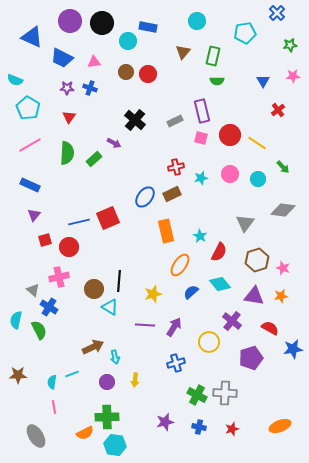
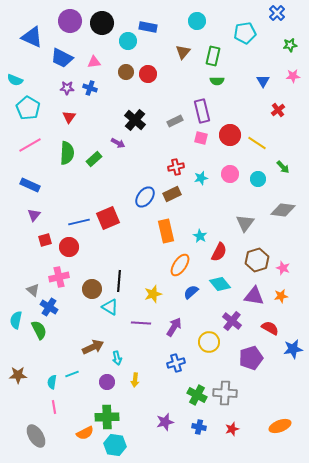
purple arrow at (114, 143): moved 4 px right
brown circle at (94, 289): moved 2 px left
purple line at (145, 325): moved 4 px left, 2 px up
cyan arrow at (115, 357): moved 2 px right, 1 px down
